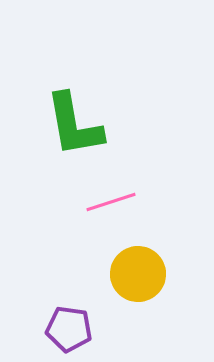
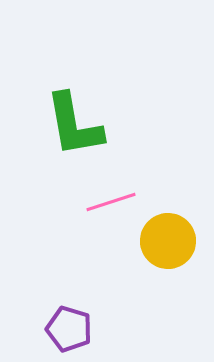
yellow circle: moved 30 px right, 33 px up
purple pentagon: rotated 9 degrees clockwise
